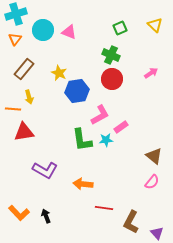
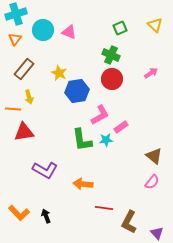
brown L-shape: moved 2 px left
